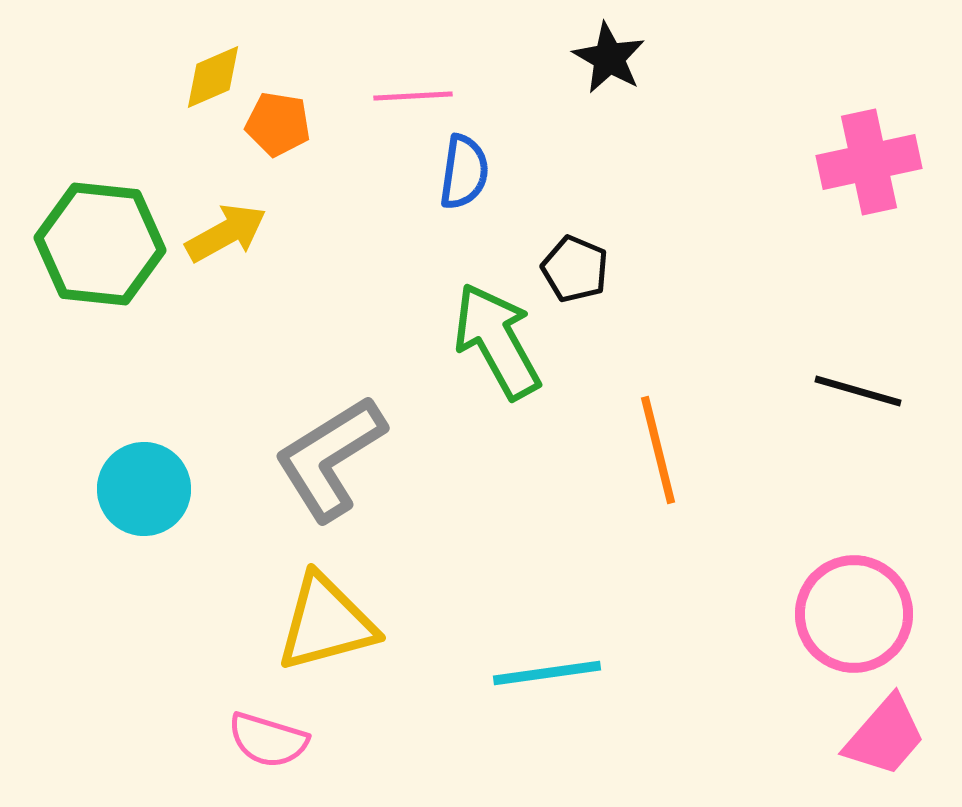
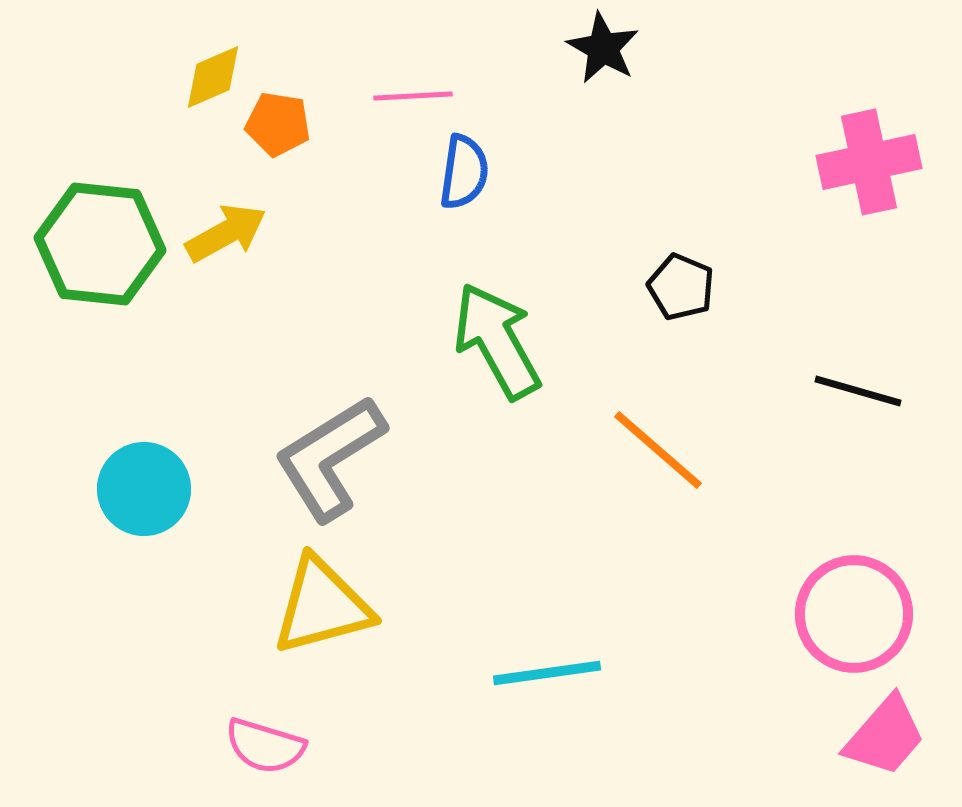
black star: moved 6 px left, 10 px up
black pentagon: moved 106 px right, 18 px down
orange line: rotated 35 degrees counterclockwise
yellow triangle: moved 4 px left, 17 px up
pink semicircle: moved 3 px left, 6 px down
